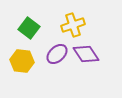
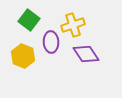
green square: moved 8 px up
purple ellipse: moved 6 px left, 12 px up; rotated 50 degrees counterclockwise
yellow hexagon: moved 1 px right, 5 px up; rotated 15 degrees clockwise
